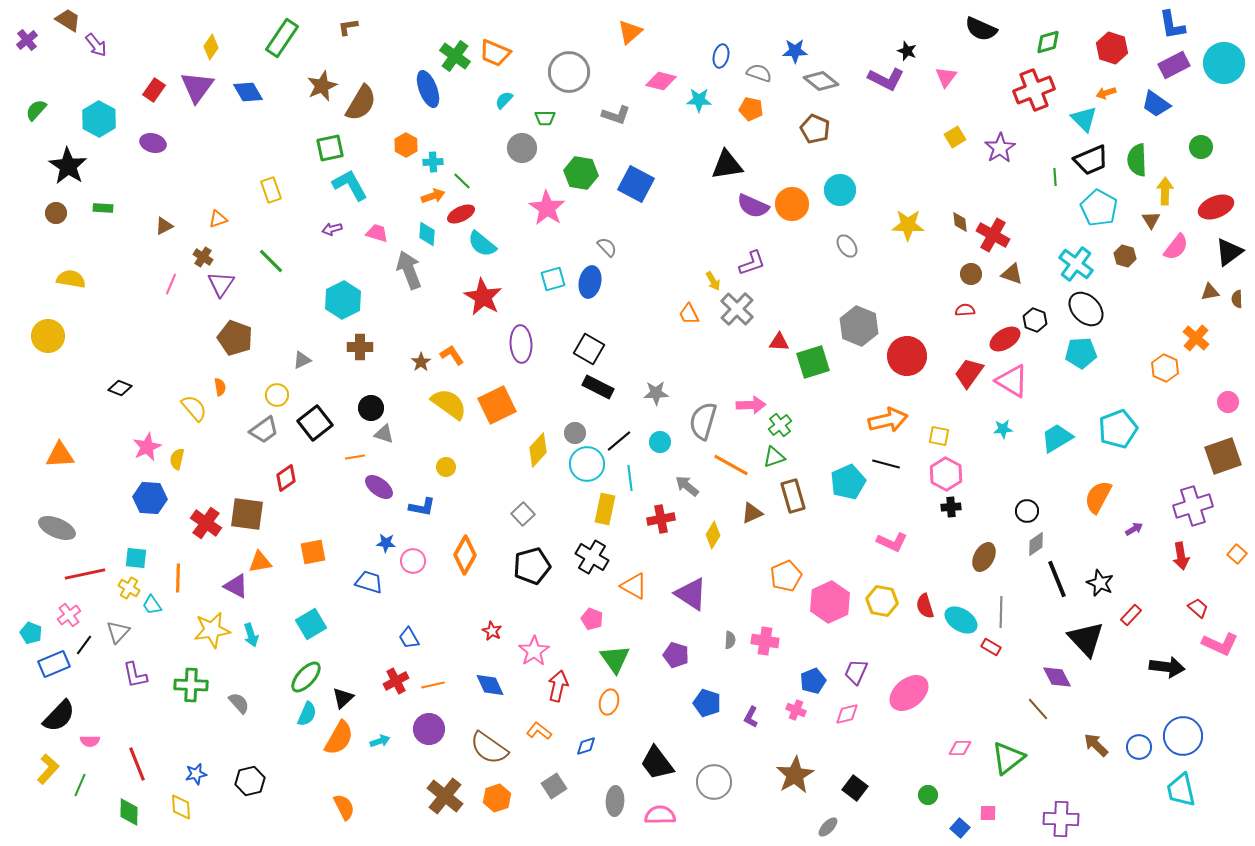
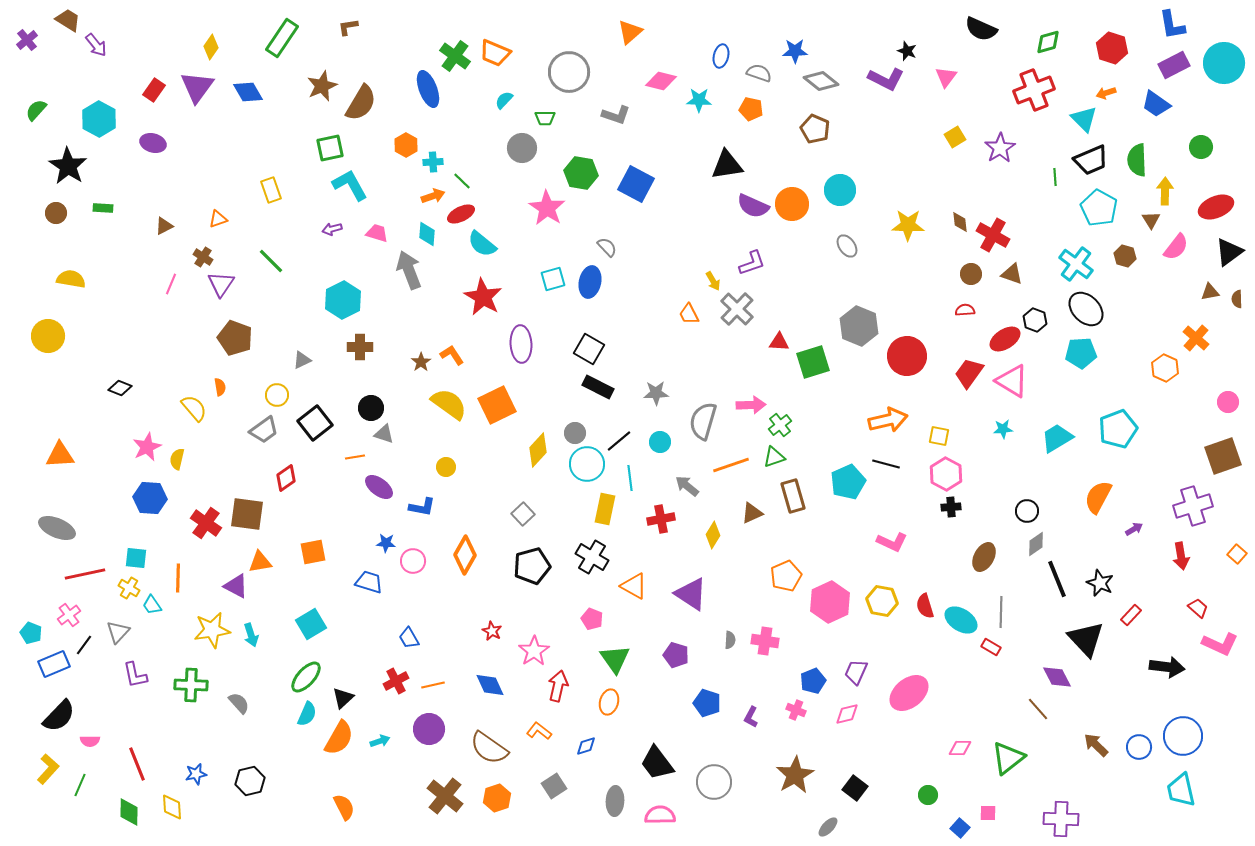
orange line at (731, 465): rotated 48 degrees counterclockwise
yellow diamond at (181, 807): moved 9 px left
